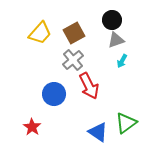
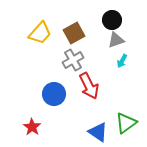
gray cross: rotated 10 degrees clockwise
